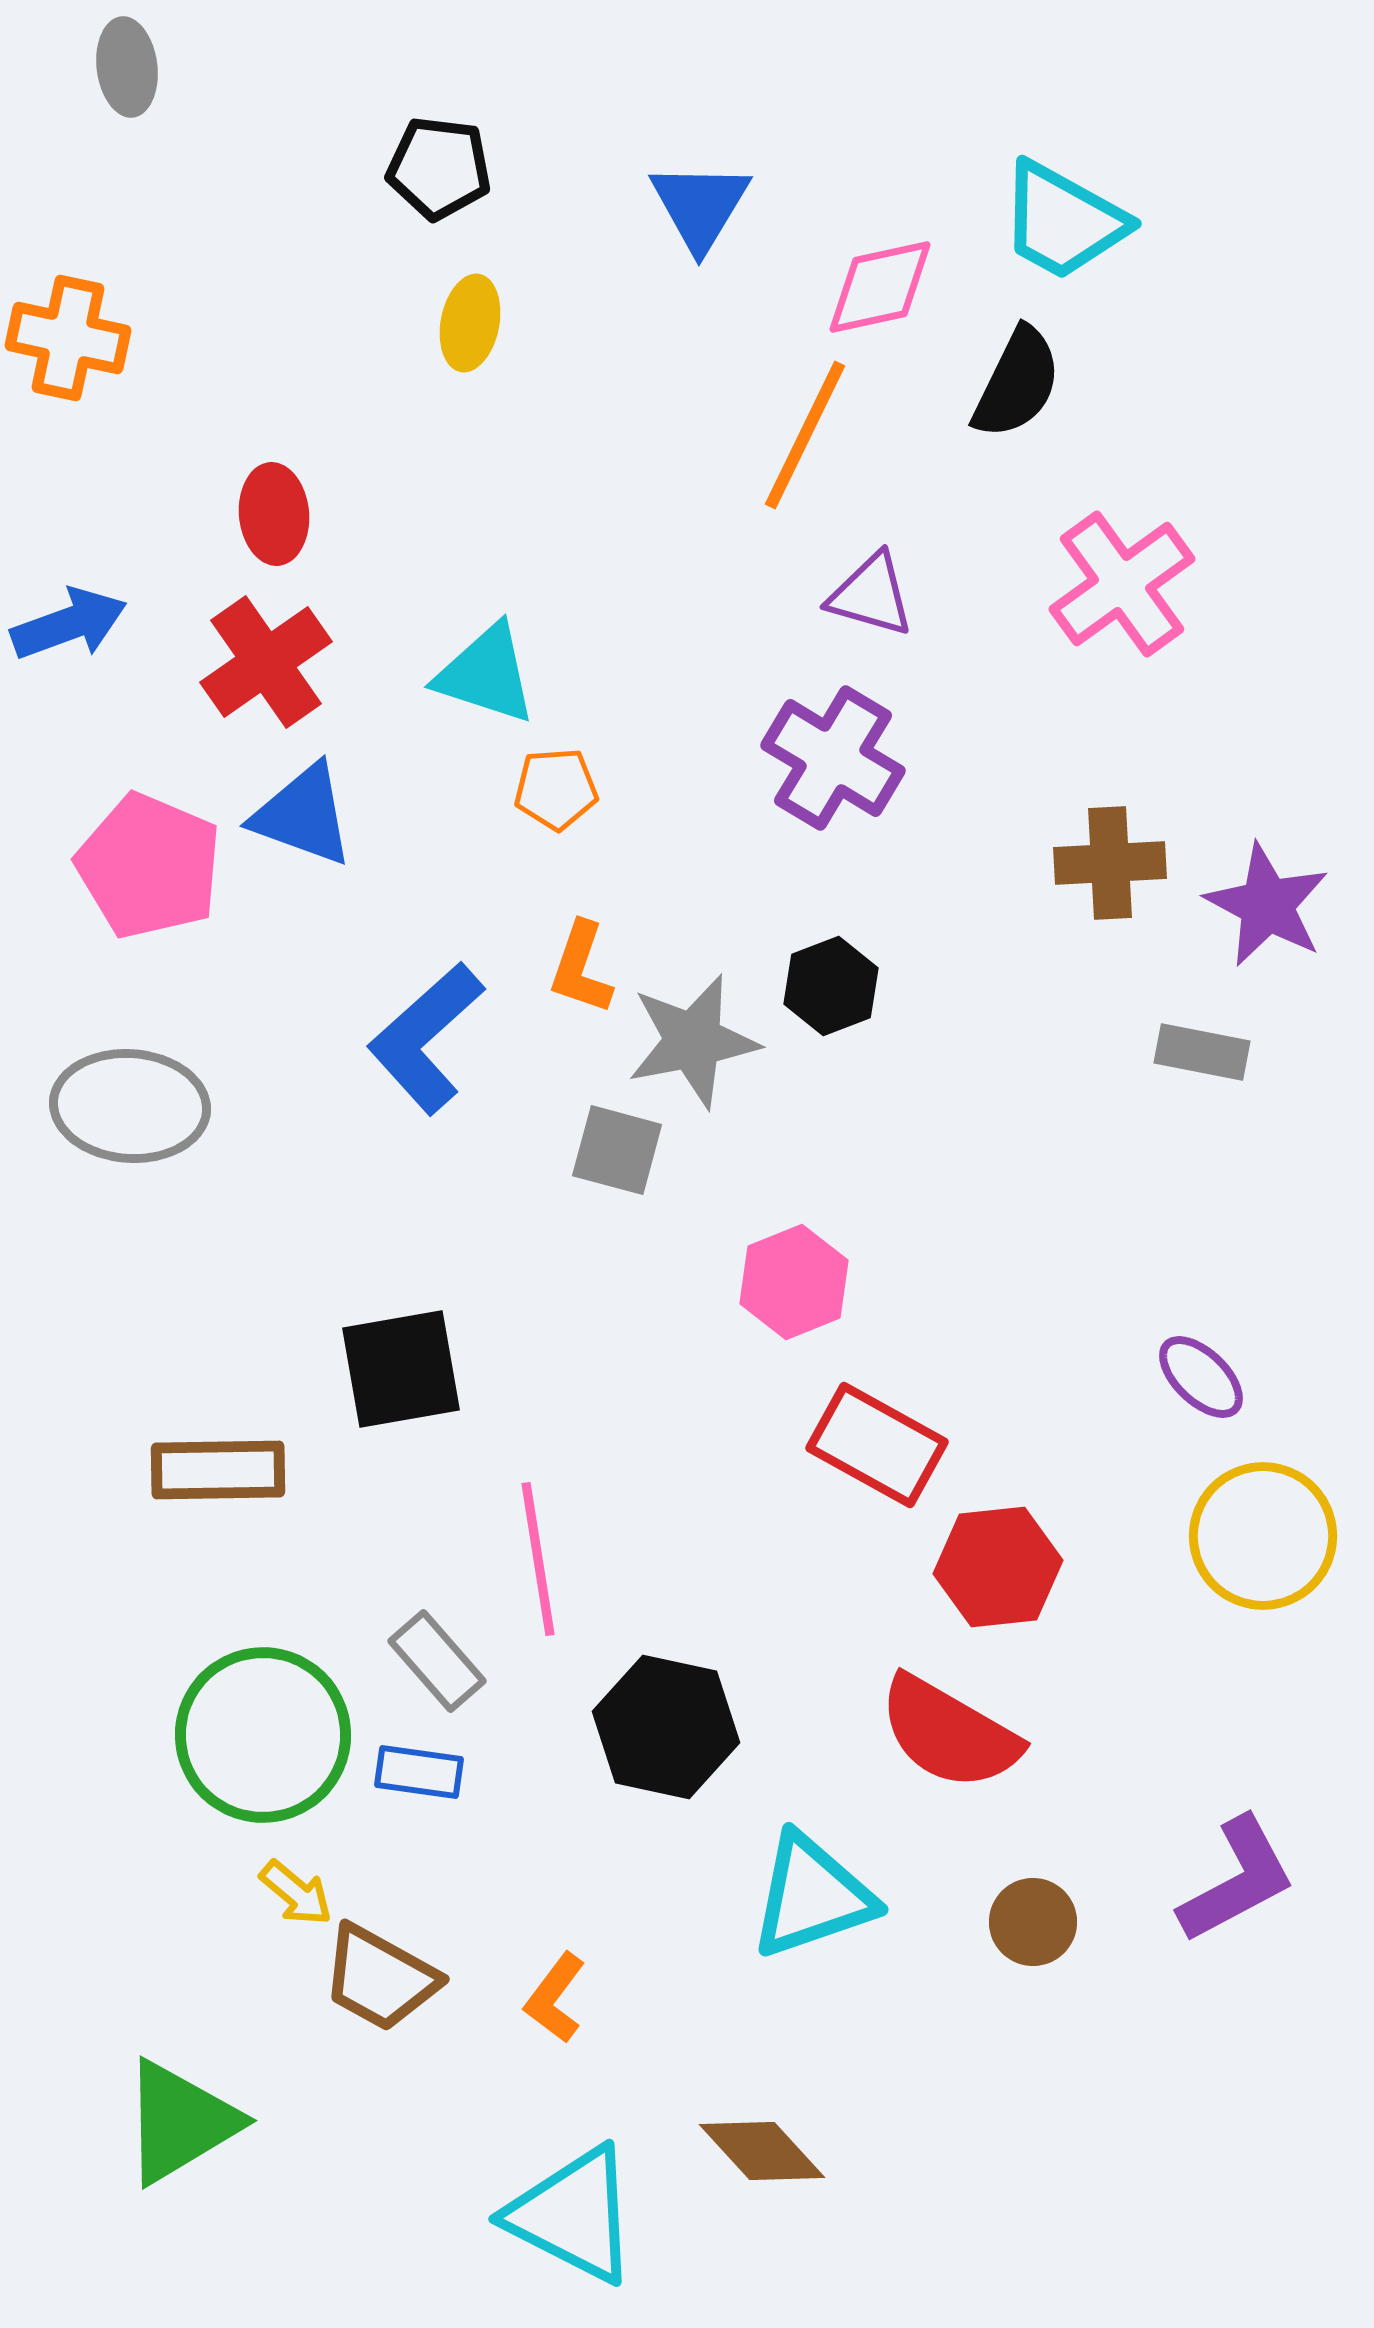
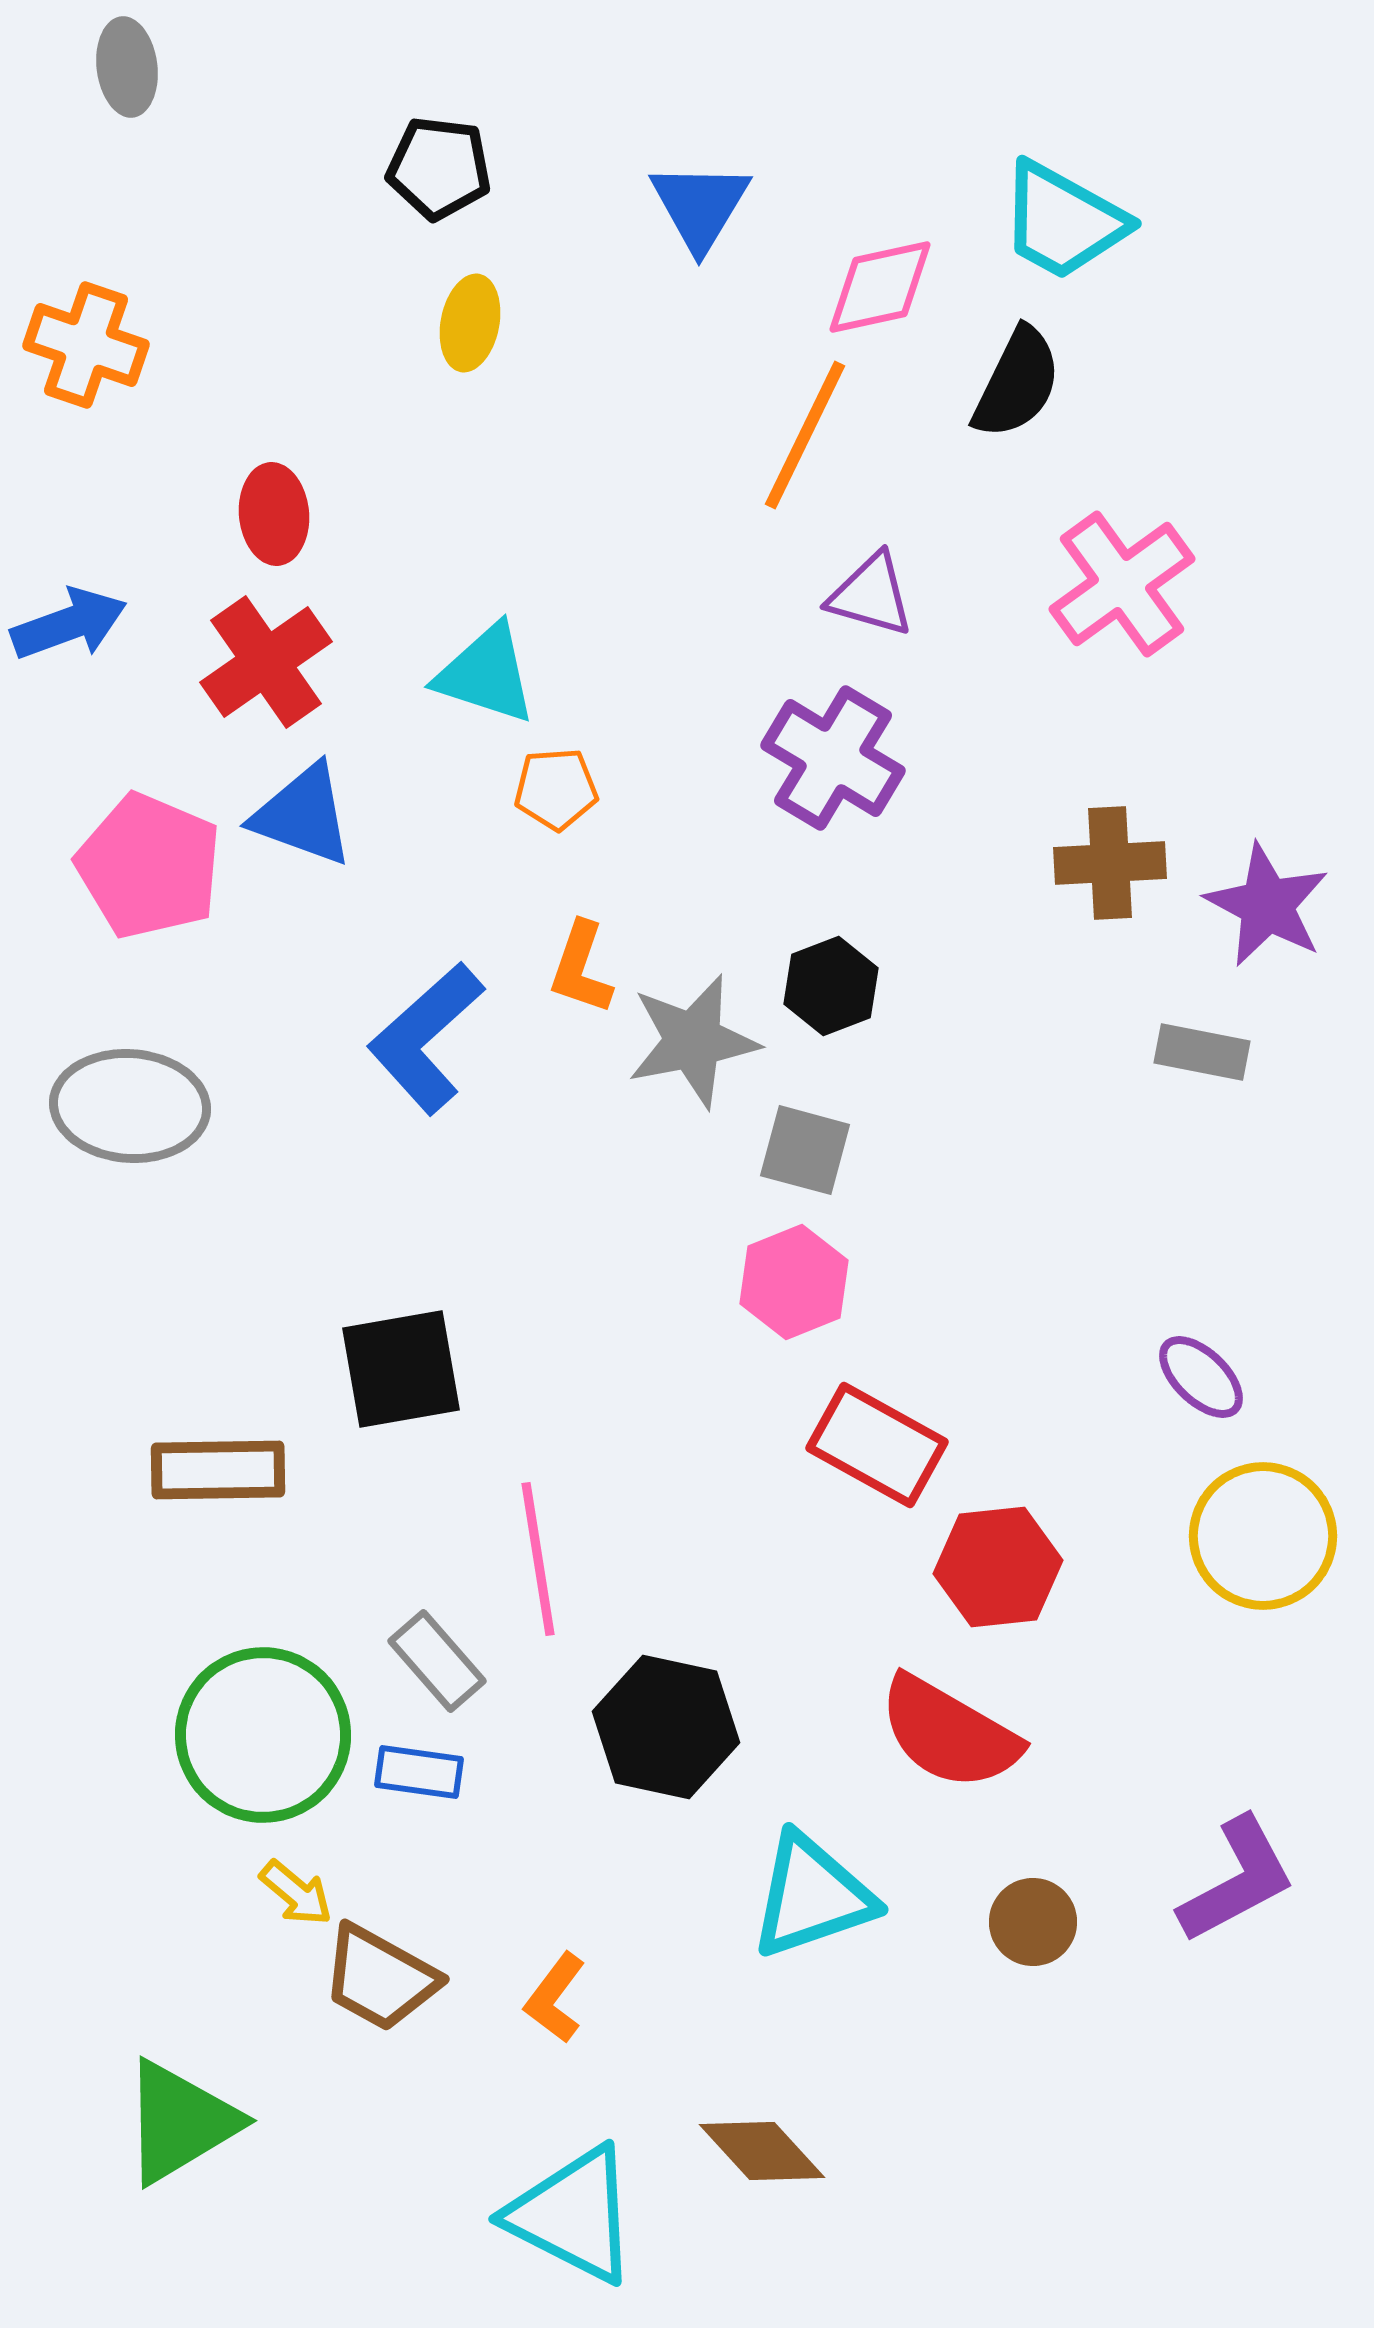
orange cross at (68, 338): moved 18 px right, 7 px down; rotated 7 degrees clockwise
gray square at (617, 1150): moved 188 px right
